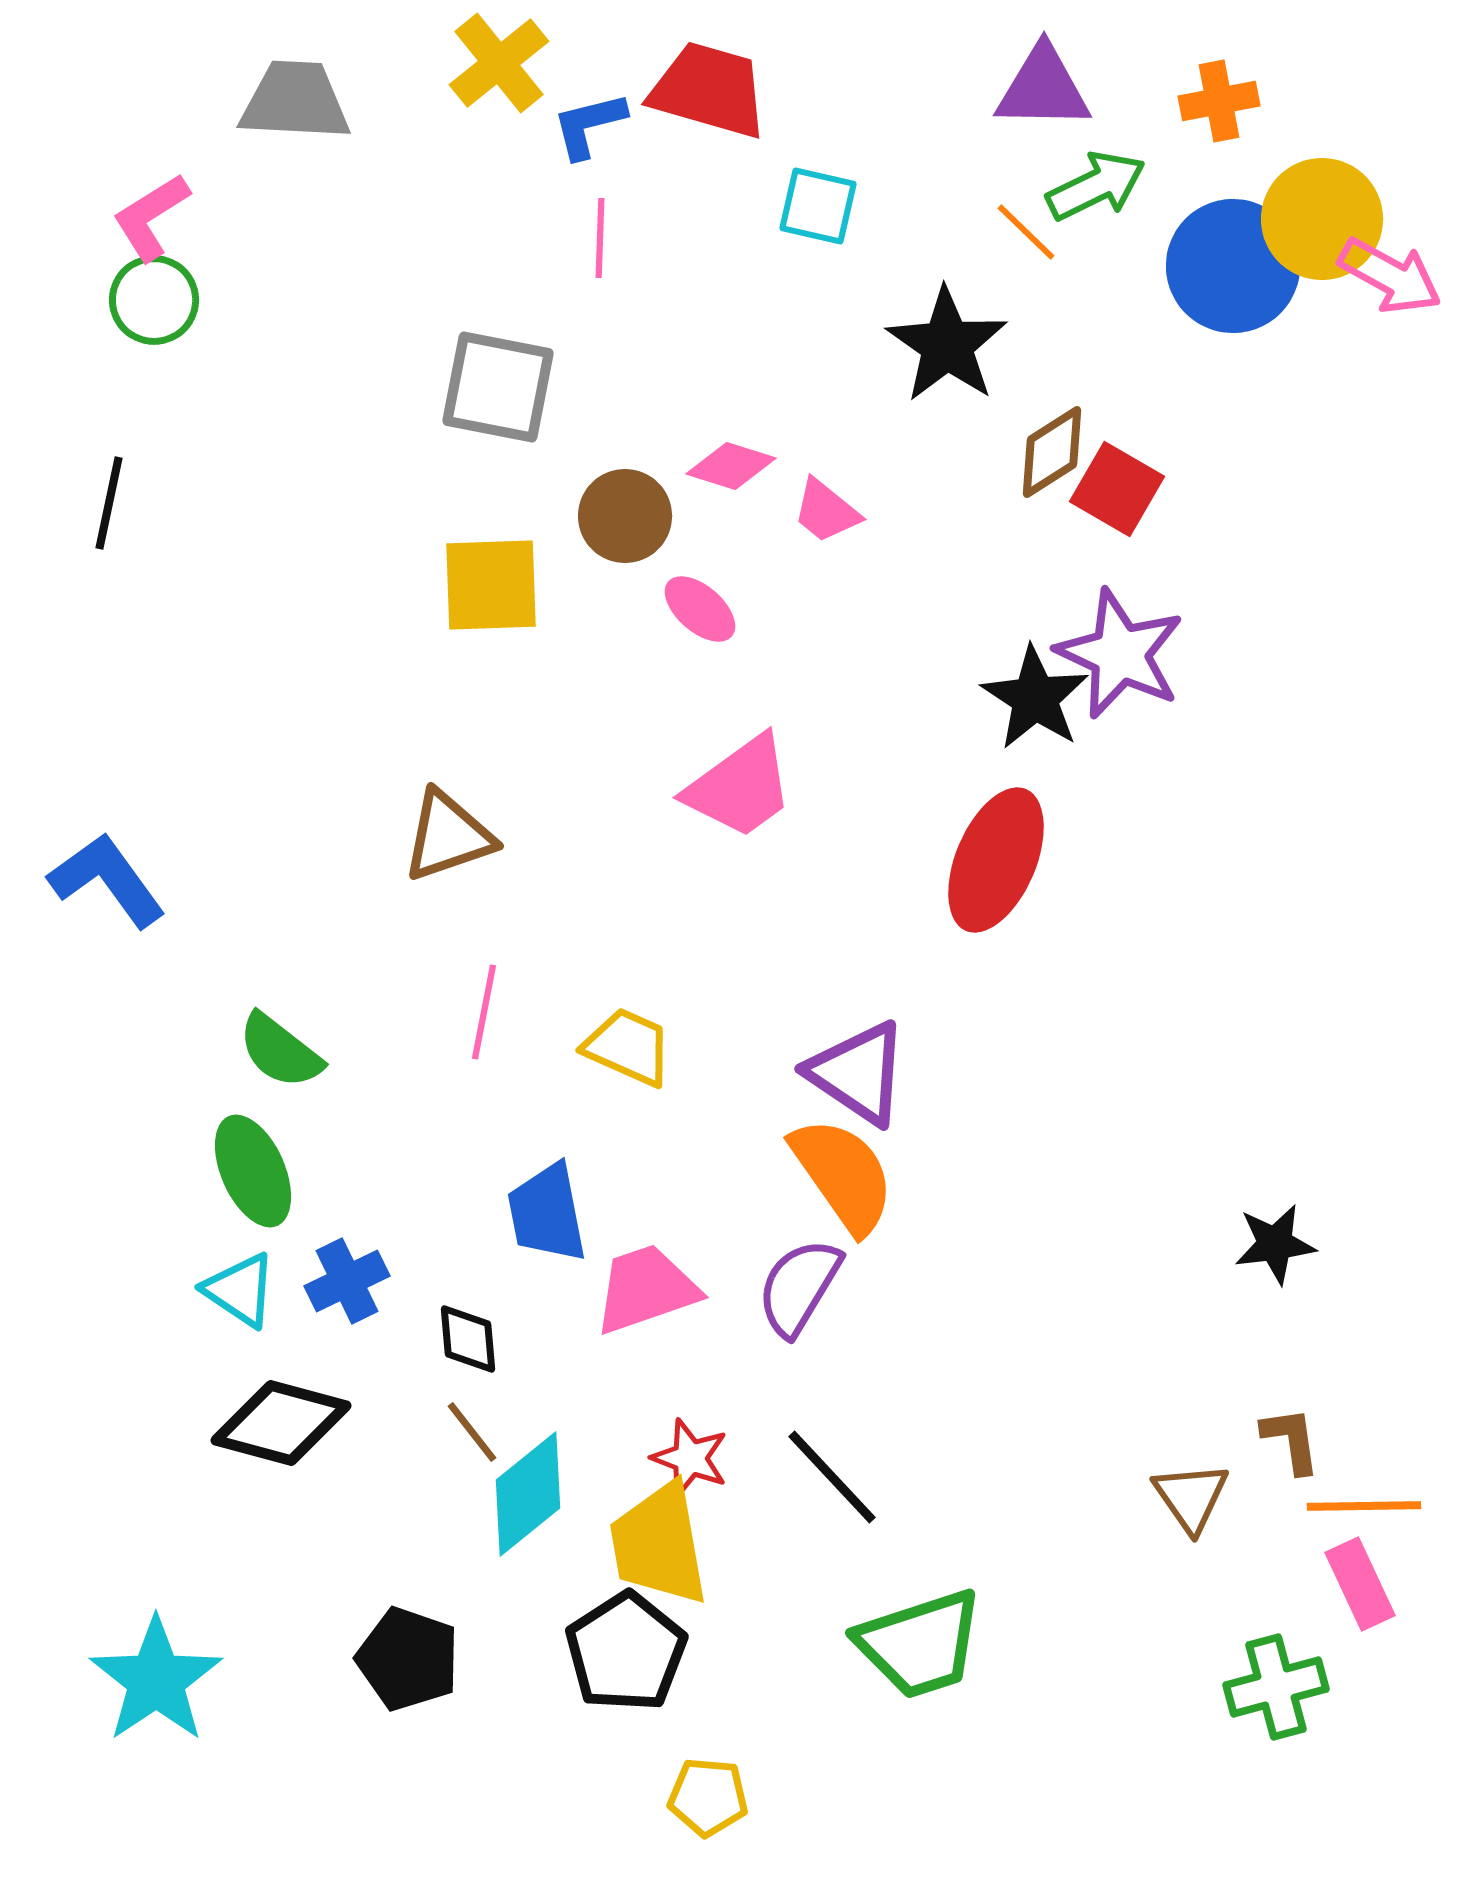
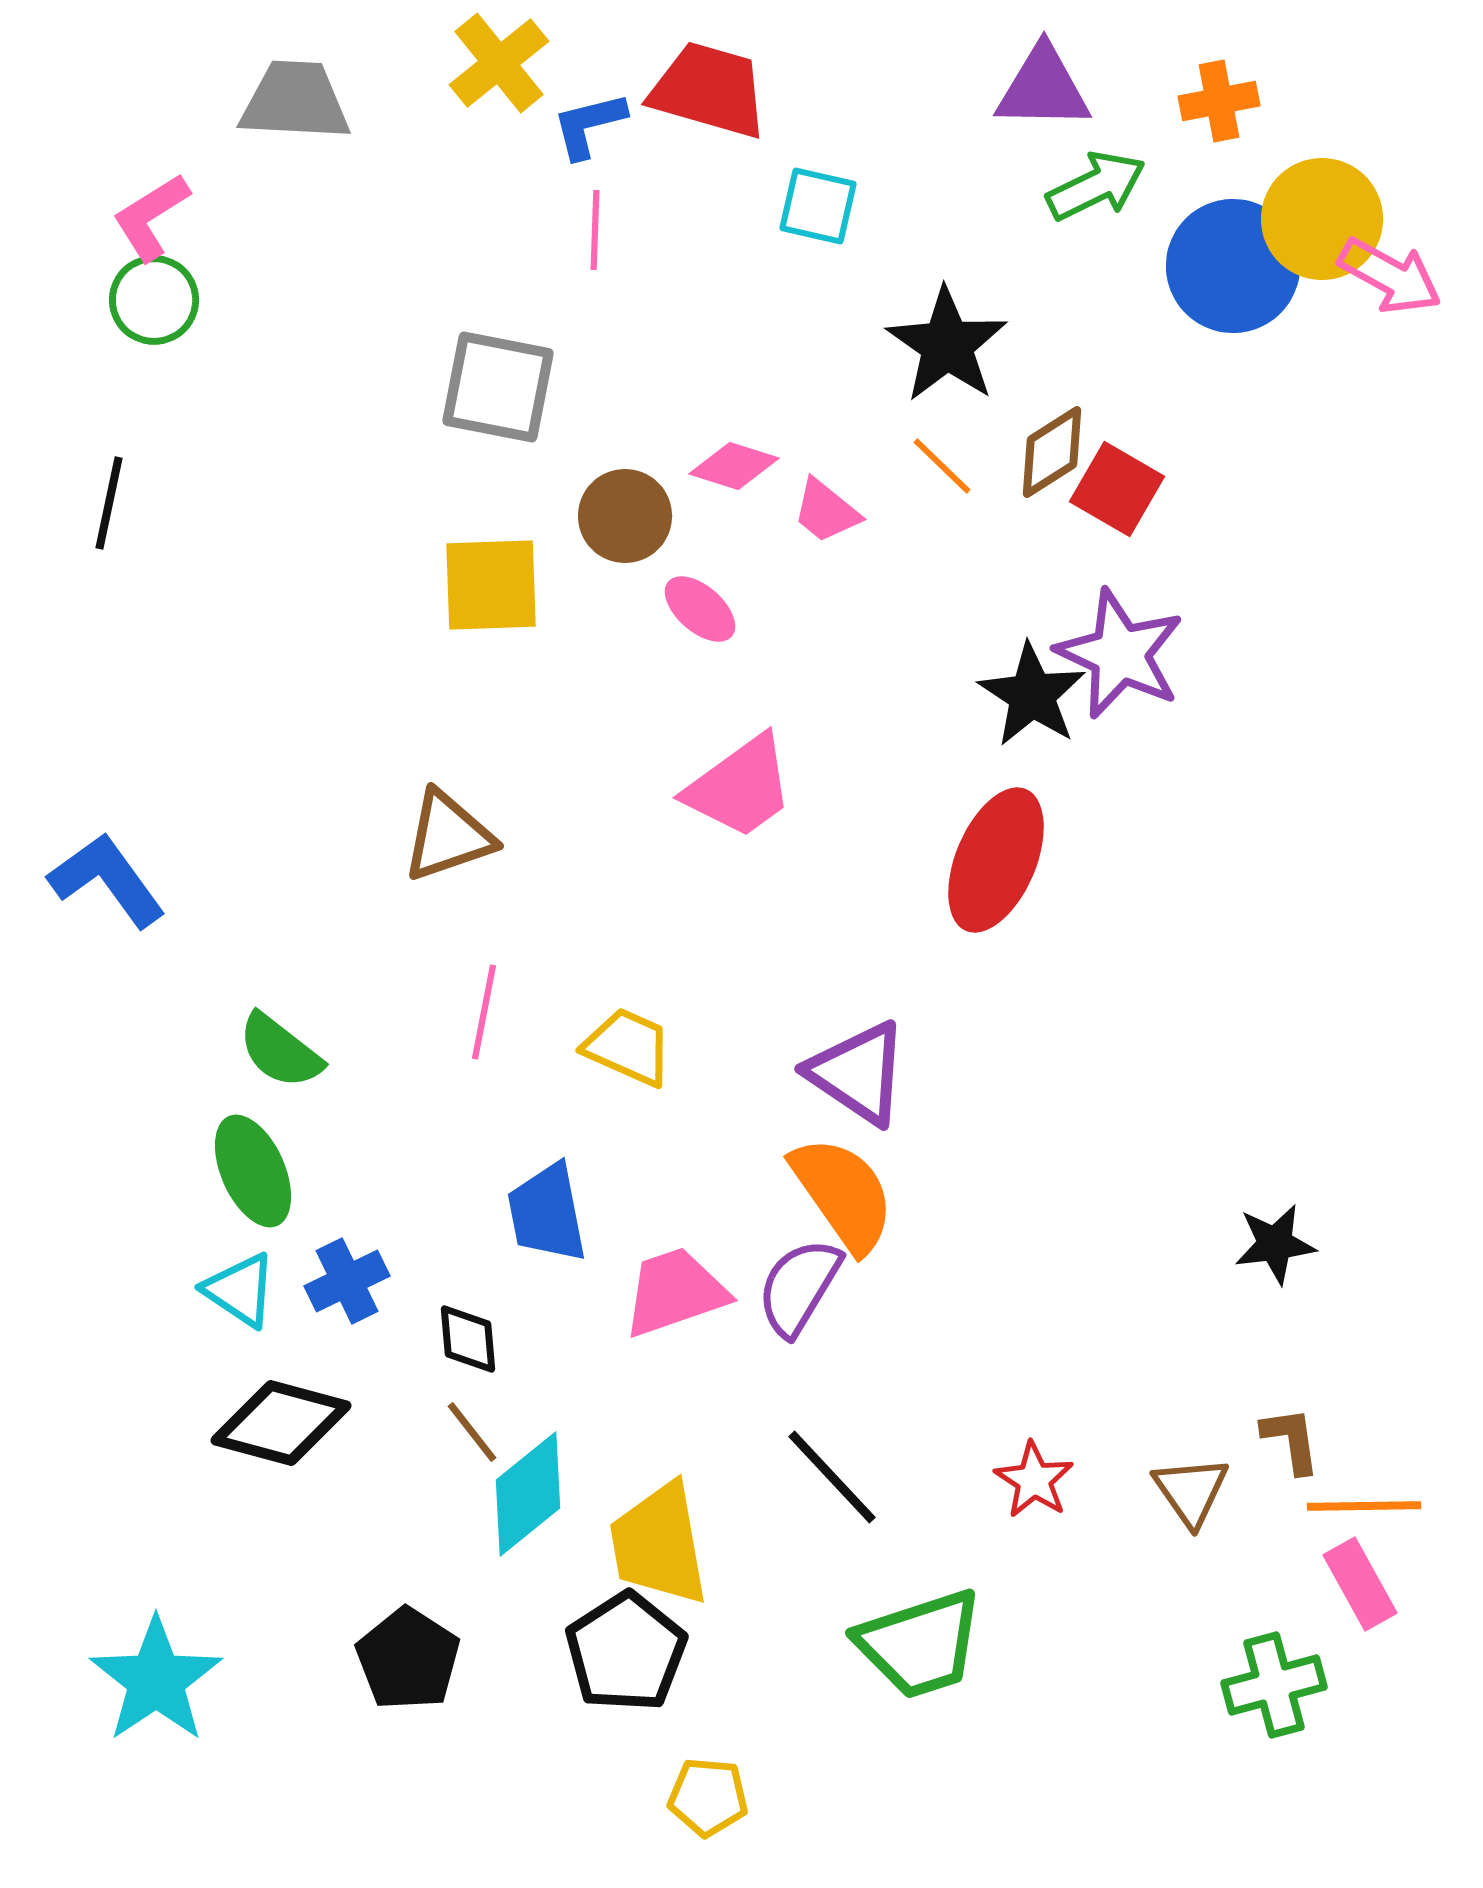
orange line at (1026, 232): moved 84 px left, 234 px down
pink line at (600, 238): moved 5 px left, 8 px up
pink diamond at (731, 466): moved 3 px right
black star at (1035, 698): moved 3 px left, 3 px up
orange semicircle at (843, 1175): moved 19 px down
pink trapezoid at (646, 1289): moved 29 px right, 3 px down
red star at (690, 1458): moved 344 px right, 22 px down; rotated 12 degrees clockwise
brown triangle at (1191, 1497): moved 6 px up
pink rectangle at (1360, 1584): rotated 4 degrees counterclockwise
black pentagon at (408, 1659): rotated 14 degrees clockwise
green cross at (1276, 1687): moved 2 px left, 2 px up
